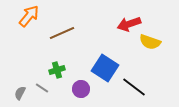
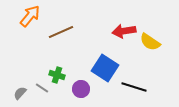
orange arrow: moved 1 px right
red arrow: moved 5 px left, 7 px down; rotated 10 degrees clockwise
brown line: moved 1 px left, 1 px up
yellow semicircle: rotated 15 degrees clockwise
green cross: moved 5 px down; rotated 35 degrees clockwise
black line: rotated 20 degrees counterclockwise
gray semicircle: rotated 16 degrees clockwise
